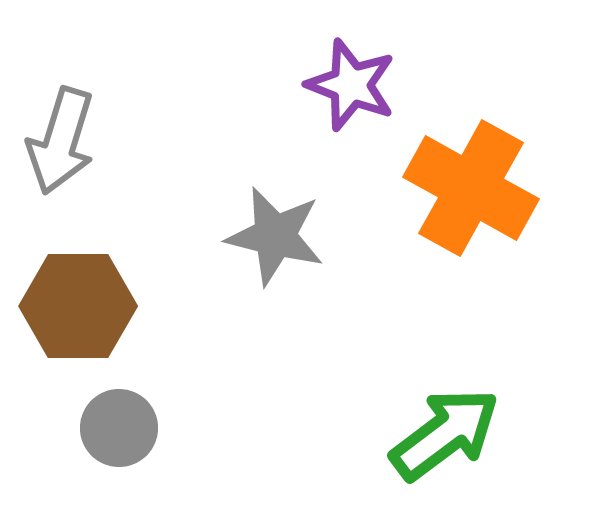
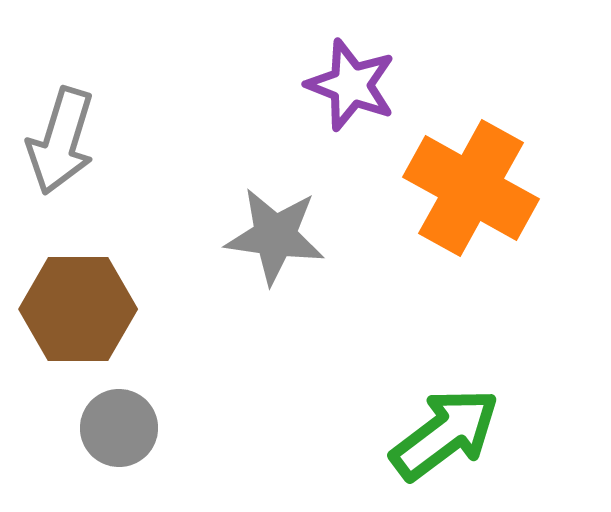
gray star: rotated 6 degrees counterclockwise
brown hexagon: moved 3 px down
